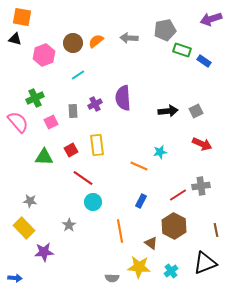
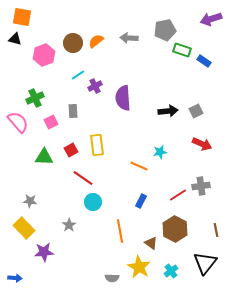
purple cross at (95, 104): moved 18 px up
brown hexagon at (174, 226): moved 1 px right, 3 px down
black triangle at (205, 263): rotated 30 degrees counterclockwise
yellow star at (139, 267): rotated 25 degrees clockwise
